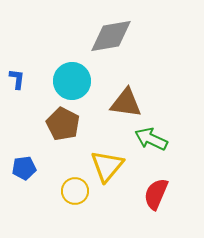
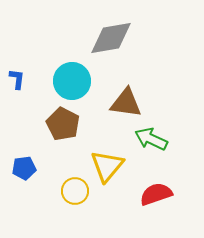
gray diamond: moved 2 px down
red semicircle: rotated 48 degrees clockwise
